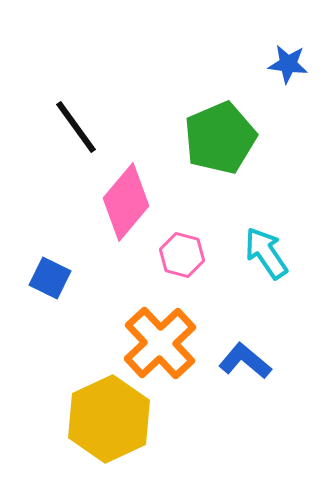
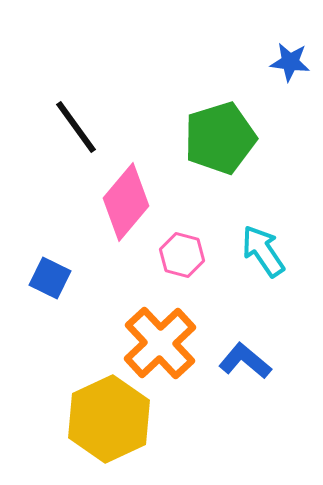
blue star: moved 2 px right, 2 px up
green pentagon: rotated 6 degrees clockwise
cyan arrow: moved 3 px left, 2 px up
